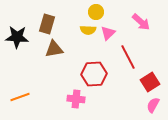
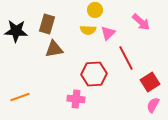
yellow circle: moved 1 px left, 2 px up
black star: moved 1 px left, 6 px up
red line: moved 2 px left, 1 px down
